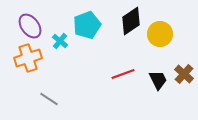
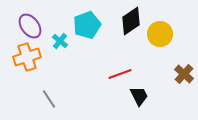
orange cross: moved 1 px left, 1 px up
red line: moved 3 px left
black trapezoid: moved 19 px left, 16 px down
gray line: rotated 24 degrees clockwise
